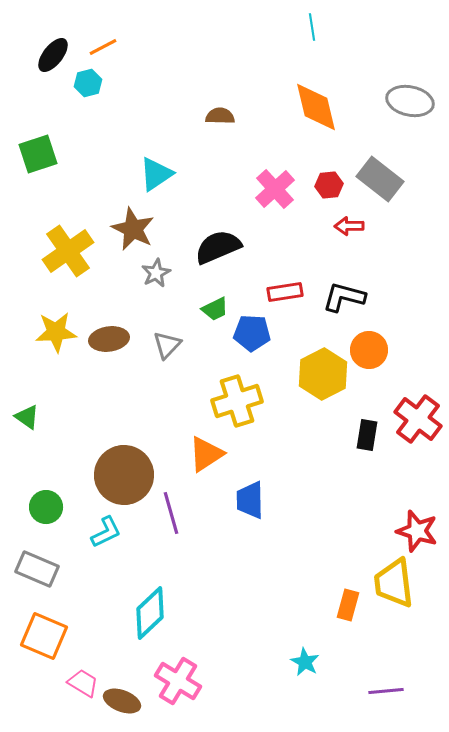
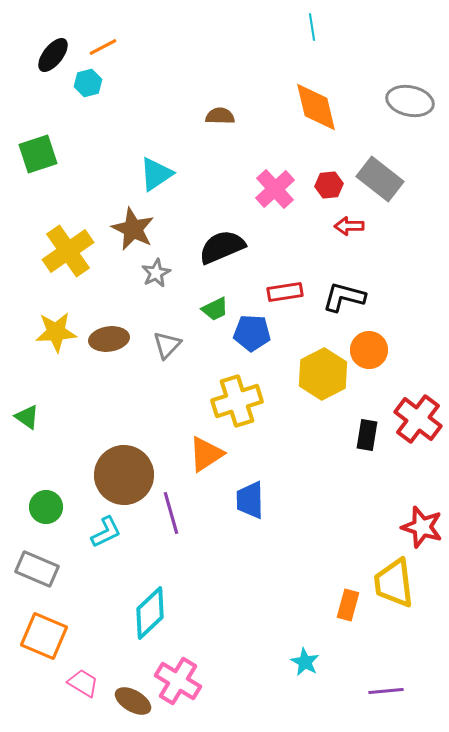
black semicircle at (218, 247): moved 4 px right
red star at (417, 531): moved 5 px right, 4 px up
brown ellipse at (122, 701): moved 11 px right; rotated 9 degrees clockwise
